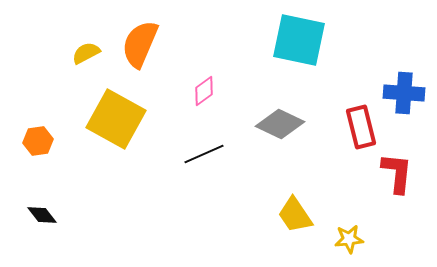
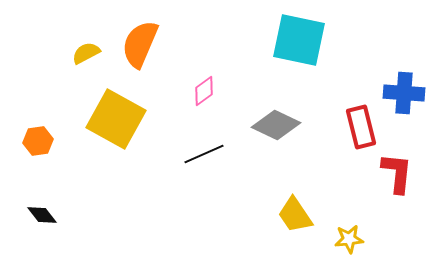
gray diamond: moved 4 px left, 1 px down
